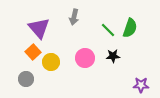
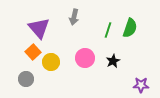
green line: rotated 63 degrees clockwise
black star: moved 5 px down; rotated 24 degrees counterclockwise
